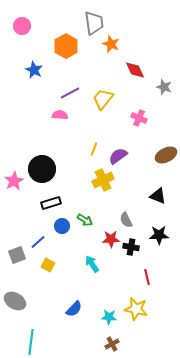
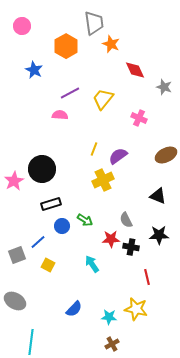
black rectangle: moved 1 px down
